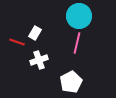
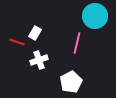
cyan circle: moved 16 px right
